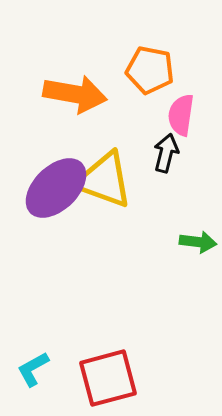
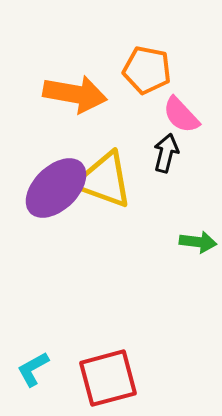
orange pentagon: moved 3 px left
pink semicircle: rotated 51 degrees counterclockwise
